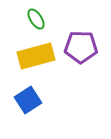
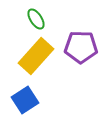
yellow rectangle: rotated 33 degrees counterclockwise
blue square: moved 3 px left
